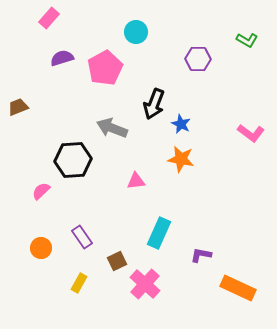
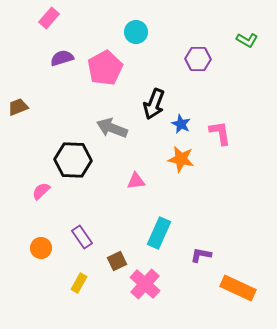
pink L-shape: moved 31 px left; rotated 136 degrees counterclockwise
black hexagon: rotated 6 degrees clockwise
